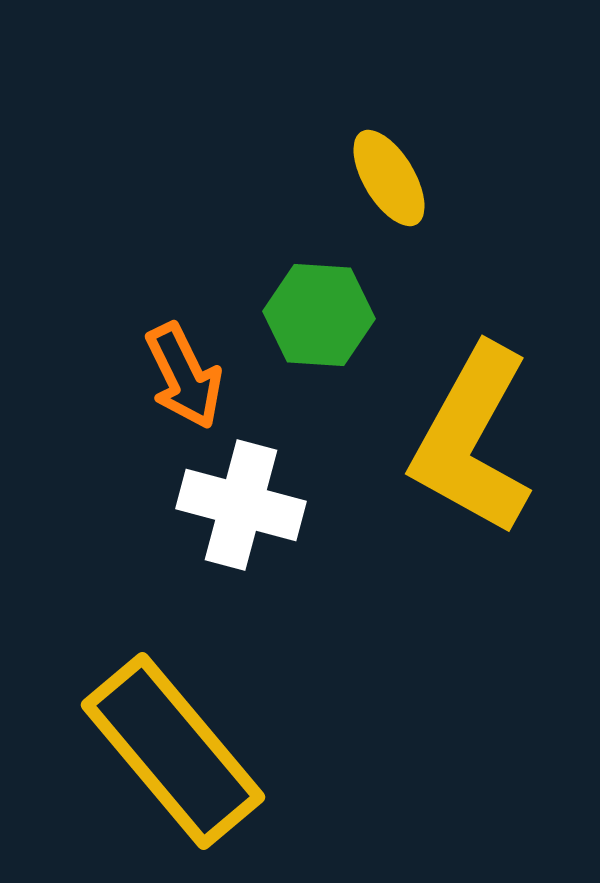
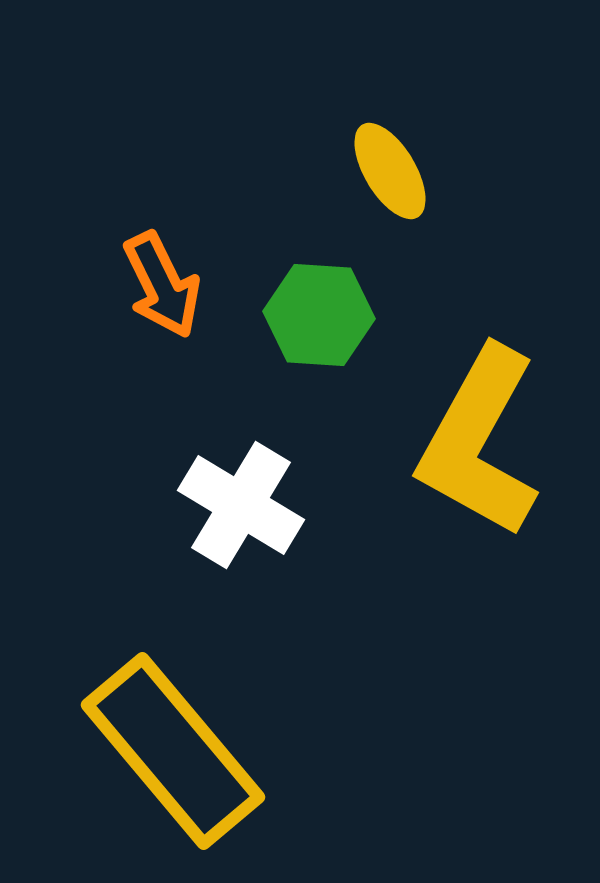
yellow ellipse: moved 1 px right, 7 px up
orange arrow: moved 22 px left, 91 px up
yellow L-shape: moved 7 px right, 2 px down
white cross: rotated 16 degrees clockwise
